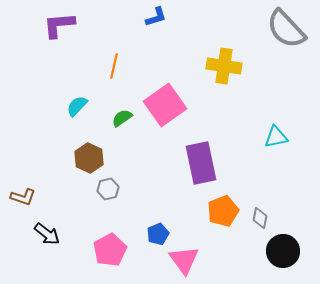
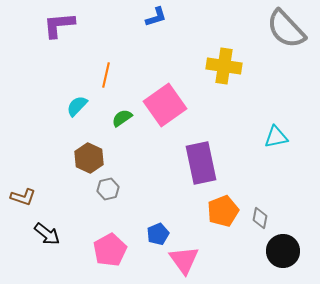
orange line: moved 8 px left, 9 px down
